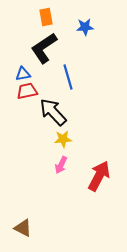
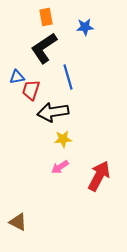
blue triangle: moved 6 px left, 3 px down
red trapezoid: moved 4 px right, 1 px up; rotated 60 degrees counterclockwise
black arrow: rotated 56 degrees counterclockwise
pink arrow: moved 1 px left, 2 px down; rotated 30 degrees clockwise
brown triangle: moved 5 px left, 6 px up
